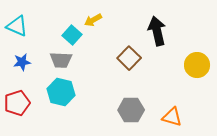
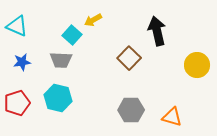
cyan hexagon: moved 3 px left, 6 px down
